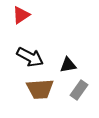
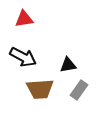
red triangle: moved 3 px right, 4 px down; rotated 24 degrees clockwise
black arrow: moved 7 px left
